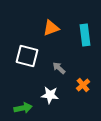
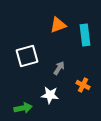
orange triangle: moved 7 px right, 3 px up
white square: rotated 30 degrees counterclockwise
gray arrow: rotated 80 degrees clockwise
orange cross: rotated 24 degrees counterclockwise
